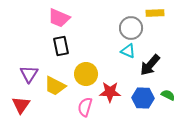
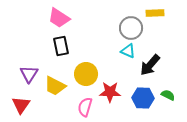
pink trapezoid: rotated 10 degrees clockwise
